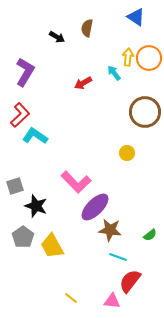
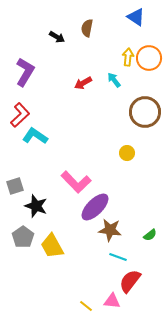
cyan arrow: moved 7 px down
yellow line: moved 15 px right, 8 px down
